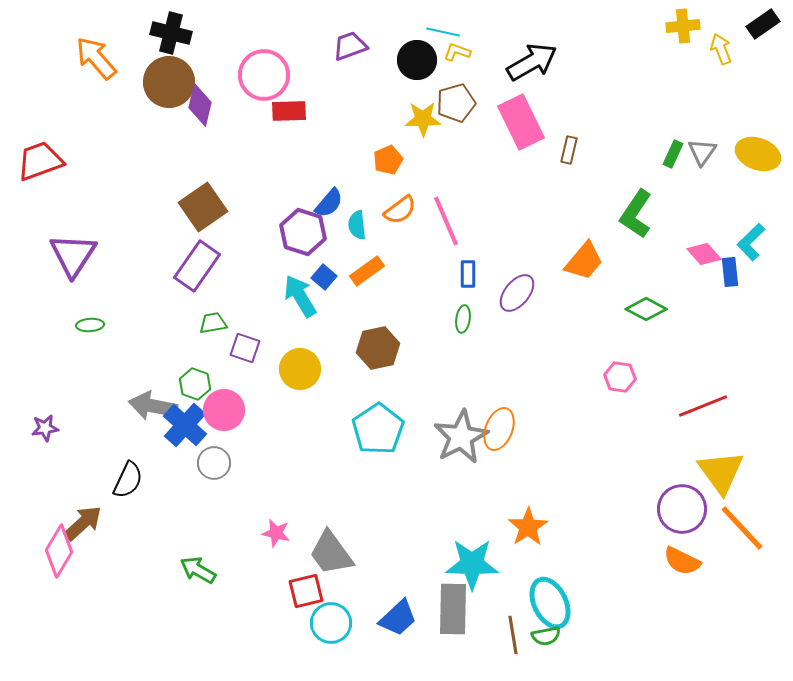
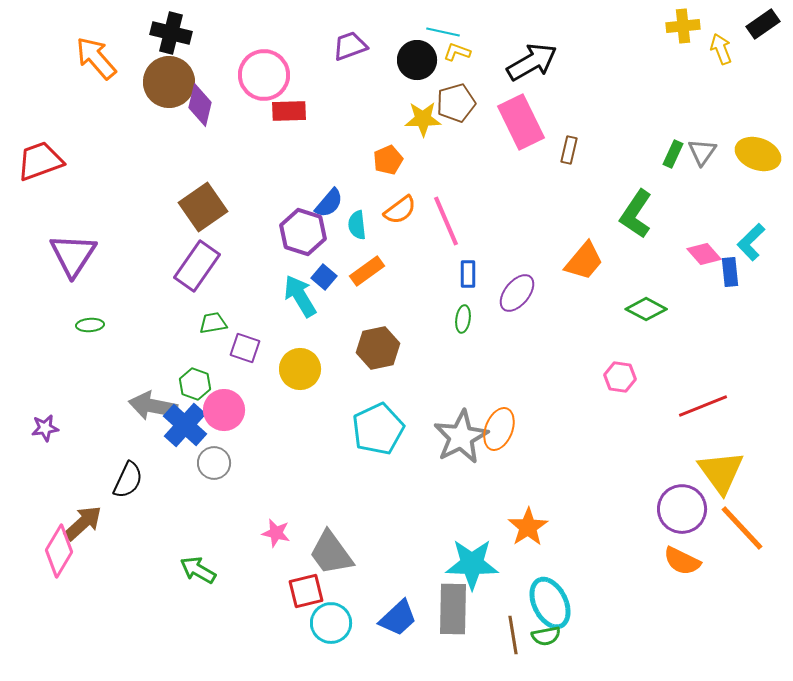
cyan pentagon at (378, 429): rotated 9 degrees clockwise
